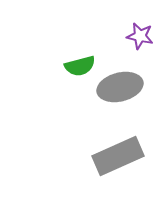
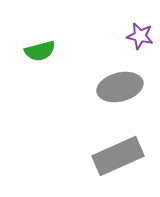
green semicircle: moved 40 px left, 15 px up
